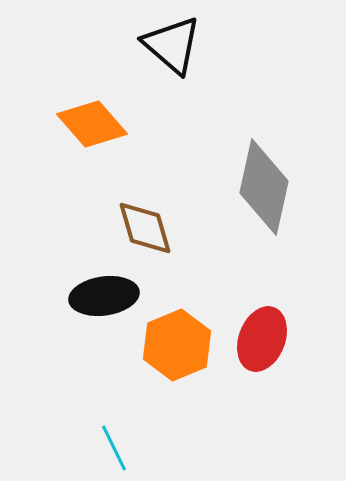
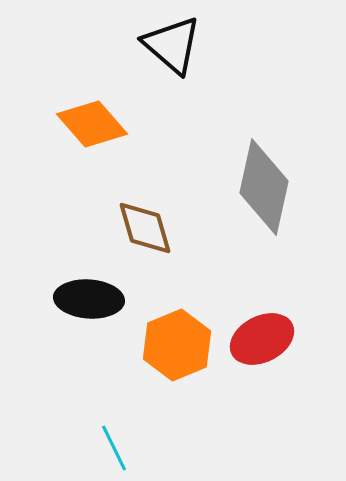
black ellipse: moved 15 px left, 3 px down; rotated 12 degrees clockwise
red ellipse: rotated 42 degrees clockwise
